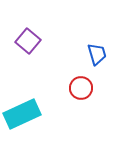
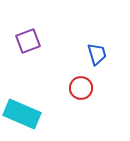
purple square: rotated 30 degrees clockwise
cyan rectangle: rotated 48 degrees clockwise
